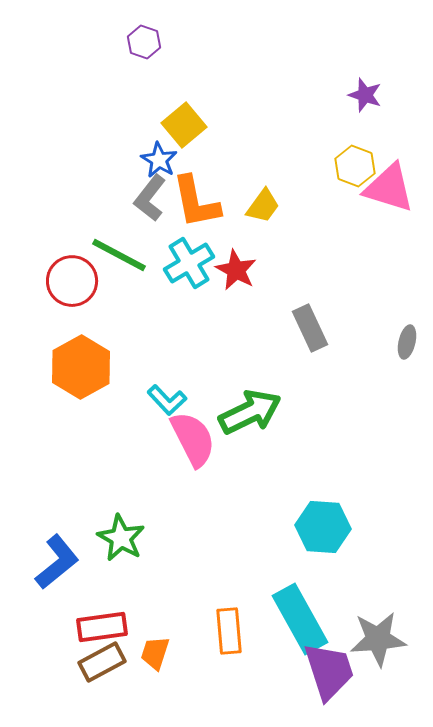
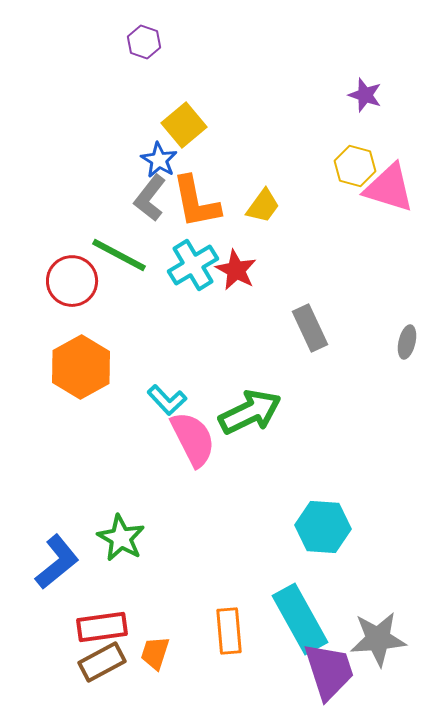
yellow hexagon: rotated 6 degrees counterclockwise
cyan cross: moved 4 px right, 2 px down
